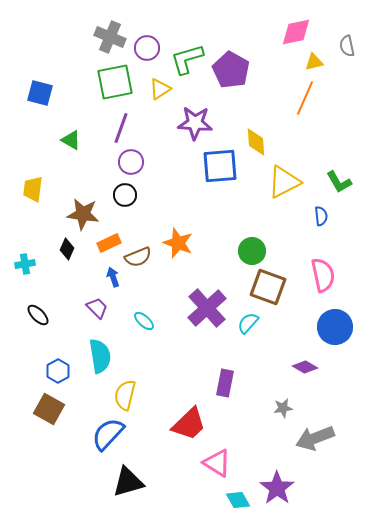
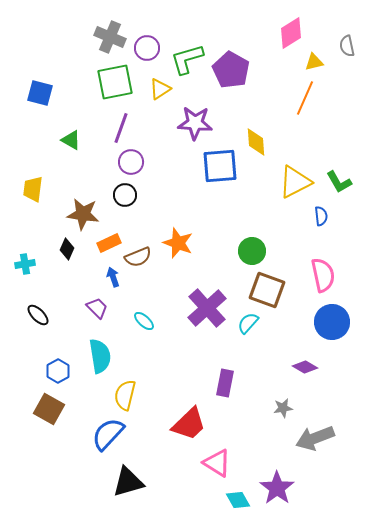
pink diamond at (296, 32): moved 5 px left, 1 px down; rotated 20 degrees counterclockwise
yellow triangle at (284, 182): moved 11 px right
brown square at (268, 287): moved 1 px left, 3 px down
blue circle at (335, 327): moved 3 px left, 5 px up
